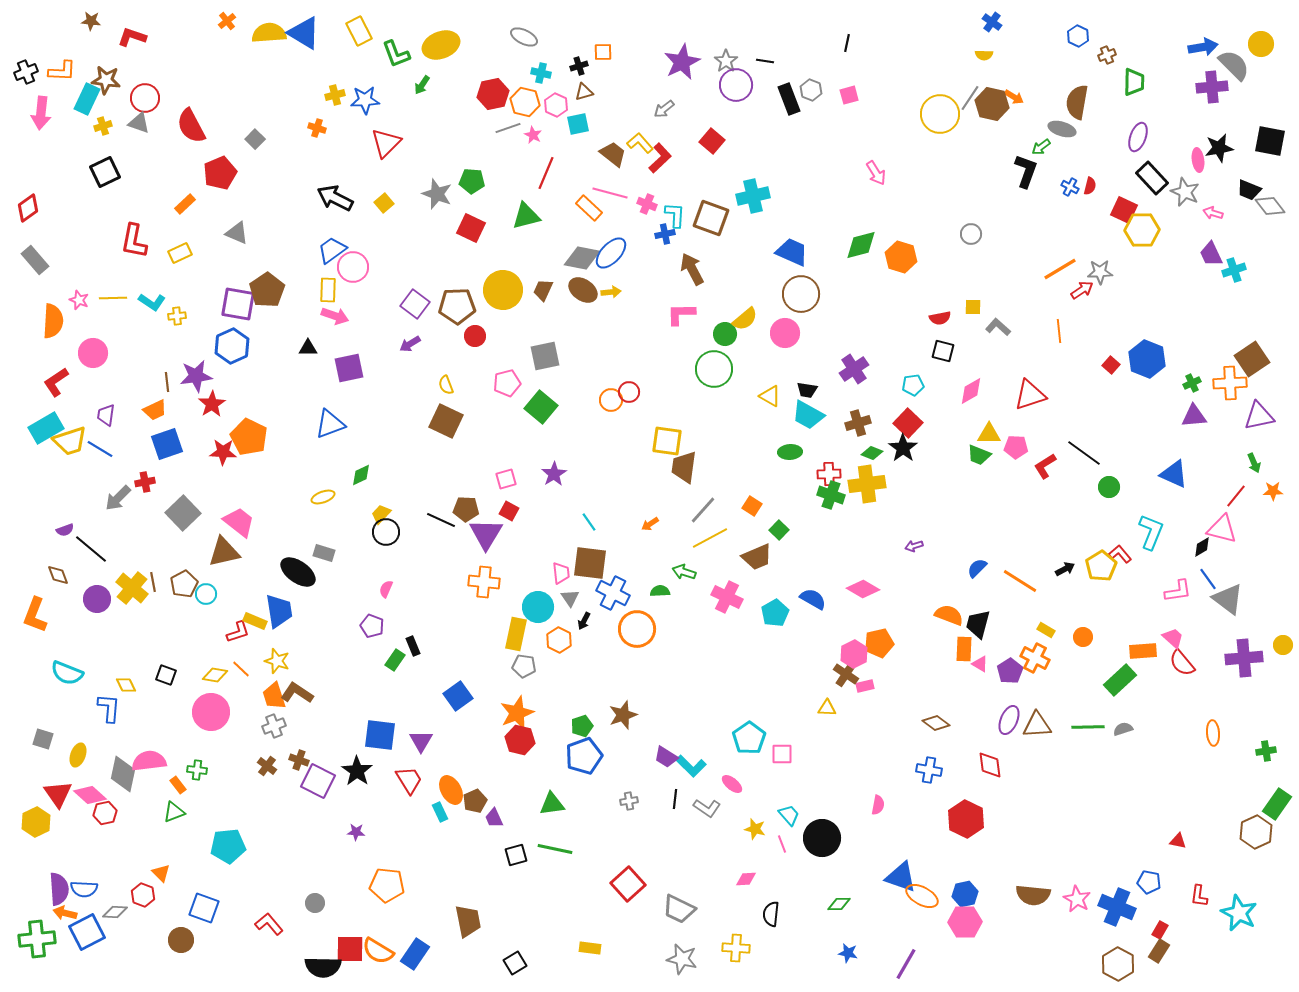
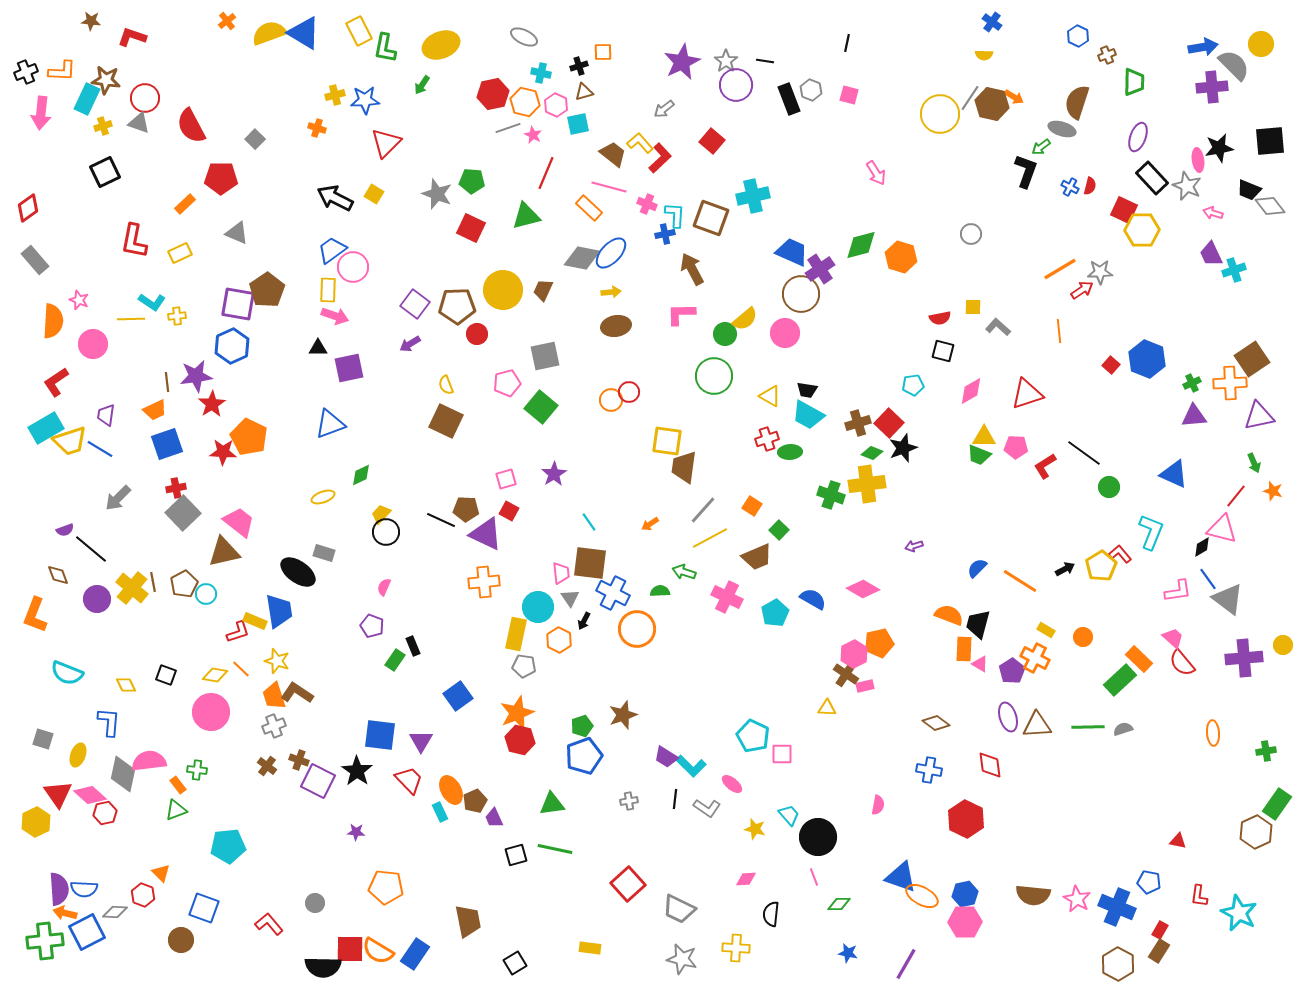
yellow semicircle at (269, 33): rotated 16 degrees counterclockwise
green L-shape at (396, 54): moved 11 px left, 6 px up; rotated 32 degrees clockwise
pink square at (849, 95): rotated 30 degrees clockwise
brown semicircle at (1077, 102): rotated 8 degrees clockwise
black square at (1270, 141): rotated 16 degrees counterclockwise
red pentagon at (220, 173): moved 1 px right, 5 px down; rotated 24 degrees clockwise
gray star at (1185, 192): moved 2 px right, 6 px up
pink line at (610, 193): moved 1 px left, 6 px up
yellow square at (384, 203): moved 10 px left, 9 px up; rotated 18 degrees counterclockwise
brown ellipse at (583, 290): moved 33 px right, 36 px down; rotated 44 degrees counterclockwise
yellow line at (113, 298): moved 18 px right, 21 px down
red circle at (475, 336): moved 2 px right, 2 px up
black triangle at (308, 348): moved 10 px right
pink circle at (93, 353): moved 9 px up
green circle at (714, 369): moved 7 px down
purple cross at (854, 369): moved 34 px left, 100 px up
red triangle at (1030, 395): moved 3 px left, 1 px up
red square at (908, 423): moved 19 px left
yellow triangle at (989, 434): moved 5 px left, 3 px down
black star at (903, 448): rotated 16 degrees clockwise
red cross at (829, 474): moved 62 px left, 35 px up; rotated 15 degrees counterclockwise
red cross at (145, 482): moved 31 px right, 6 px down
orange star at (1273, 491): rotated 18 degrees clockwise
purple triangle at (486, 534): rotated 36 degrees counterclockwise
orange cross at (484, 582): rotated 12 degrees counterclockwise
pink semicircle at (386, 589): moved 2 px left, 2 px up
orange rectangle at (1143, 651): moved 4 px left, 8 px down; rotated 48 degrees clockwise
purple pentagon at (1010, 671): moved 2 px right
blue L-shape at (109, 708): moved 14 px down
purple ellipse at (1009, 720): moved 1 px left, 3 px up; rotated 40 degrees counterclockwise
cyan pentagon at (749, 738): moved 4 px right, 2 px up; rotated 12 degrees counterclockwise
red trapezoid at (409, 780): rotated 12 degrees counterclockwise
green triangle at (174, 812): moved 2 px right, 2 px up
black circle at (822, 838): moved 4 px left, 1 px up
pink line at (782, 844): moved 32 px right, 33 px down
orange pentagon at (387, 885): moved 1 px left, 2 px down
green cross at (37, 939): moved 8 px right, 2 px down
